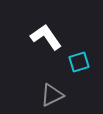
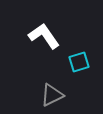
white L-shape: moved 2 px left, 1 px up
